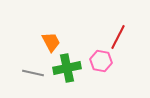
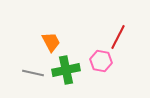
green cross: moved 1 px left, 2 px down
